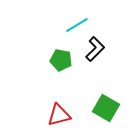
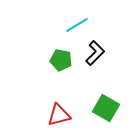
black L-shape: moved 4 px down
